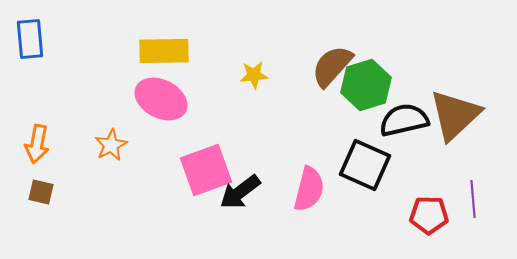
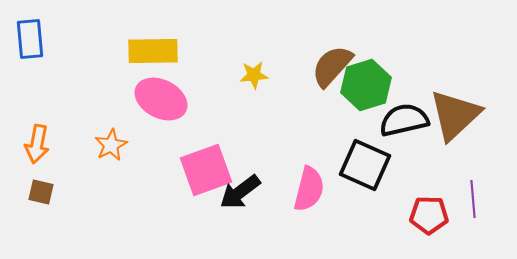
yellow rectangle: moved 11 px left
